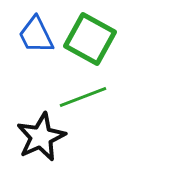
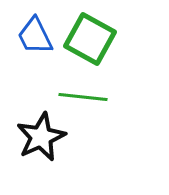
blue trapezoid: moved 1 px left, 1 px down
green line: rotated 27 degrees clockwise
